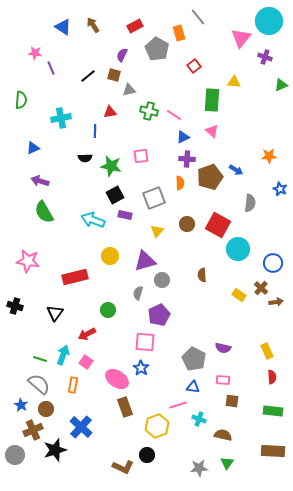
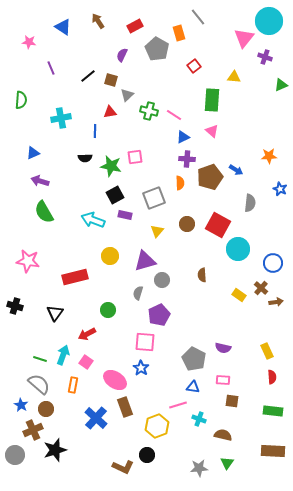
brown arrow at (93, 25): moved 5 px right, 4 px up
pink triangle at (241, 38): moved 3 px right
pink star at (35, 53): moved 6 px left, 11 px up
brown square at (114, 75): moved 3 px left, 5 px down
yellow triangle at (234, 82): moved 5 px up
gray triangle at (129, 90): moved 2 px left, 5 px down; rotated 32 degrees counterclockwise
blue triangle at (33, 148): moved 5 px down
pink square at (141, 156): moved 6 px left, 1 px down
pink ellipse at (117, 379): moved 2 px left, 1 px down
blue cross at (81, 427): moved 15 px right, 9 px up
